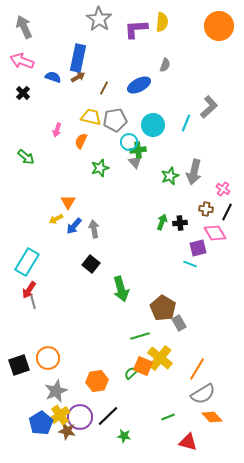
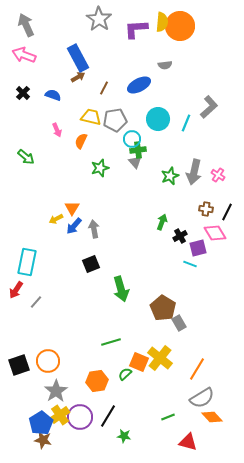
orange circle at (219, 26): moved 39 px left
gray arrow at (24, 27): moved 2 px right, 2 px up
blue rectangle at (78, 58): rotated 40 degrees counterclockwise
pink arrow at (22, 61): moved 2 px right, 6 px up
gray semicircle at (165, 65): rotated 64 degrees clockwise
blue semicircle at (53, 77): moved 18 px down
cyan circle at (153, 125): moved 5 px right, 6 px up
pink arrow at (57, 130): rotated 40 degrees counterclockwise
cyan circle at (129, 142): moved 3 px right, 3 px up
pink cross at (223, 189): moved 5 px left, 14 px up
orange triangle at (68, 202): moved 4 px right, 6 px down
black cross at (180, 223): moved 13 px down; rotated 24 degrees counterclockwise
cyan rectangle at (27, 262): rotated 20 degrees counterclockwise
black square at (91, 264): rotated 30 degrees clockwise
red arrow at (29, 290): moved 13 px left
gray line at (33, 302): moved 3 px right; rotated 56 degrees clockwise
green line at (140, 336): moved 29 px left, 6 px down
orange circle at (48, 358): moved 3 px down
orange square at (143, 366): moved 4 px left, 4 px up
green semicircle at (131, 373): moved 6 px left, 1 px down
gray star at (56, 391): rotated 10 degrees counterclockwise
gray semicircle at (203, 394): moved 1 px left, 4 px down
black line at (108, 416): rotated 15 degrees counterclockwise
brown star at (67, 431): moved 24 px left, 9 px down
